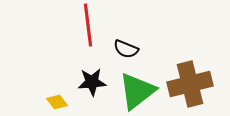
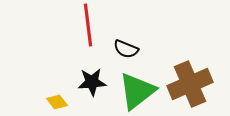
brown cross: rotated 9 degrees counterclockwise
